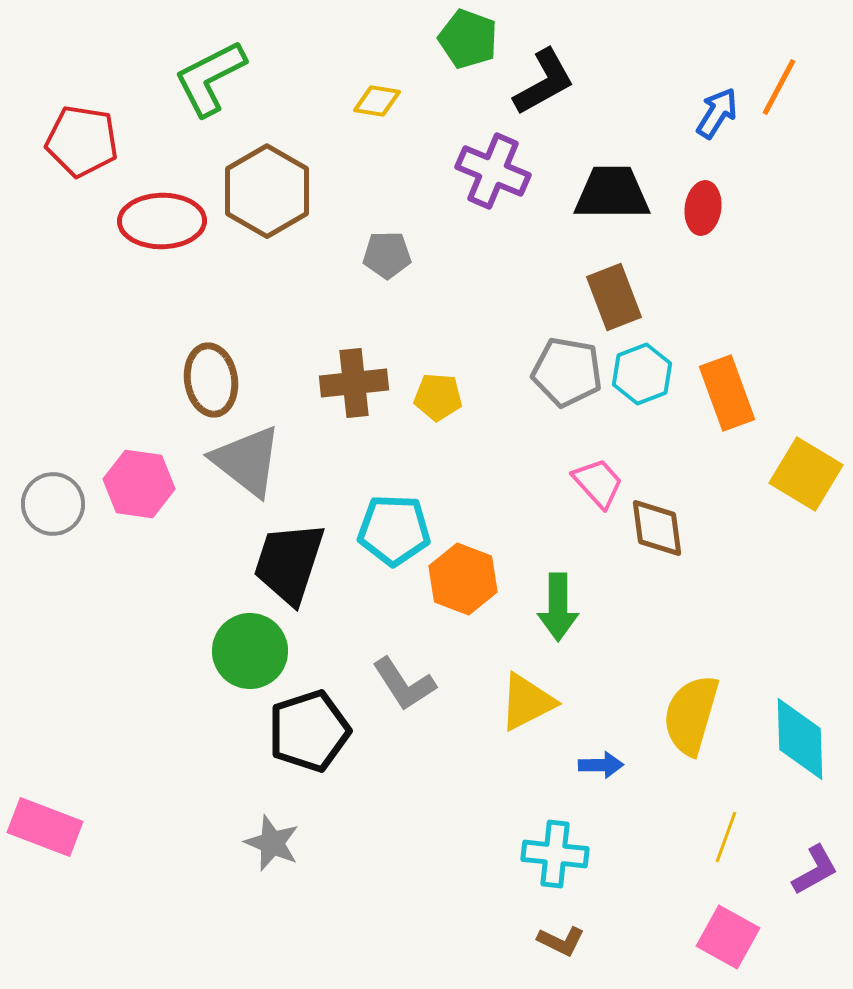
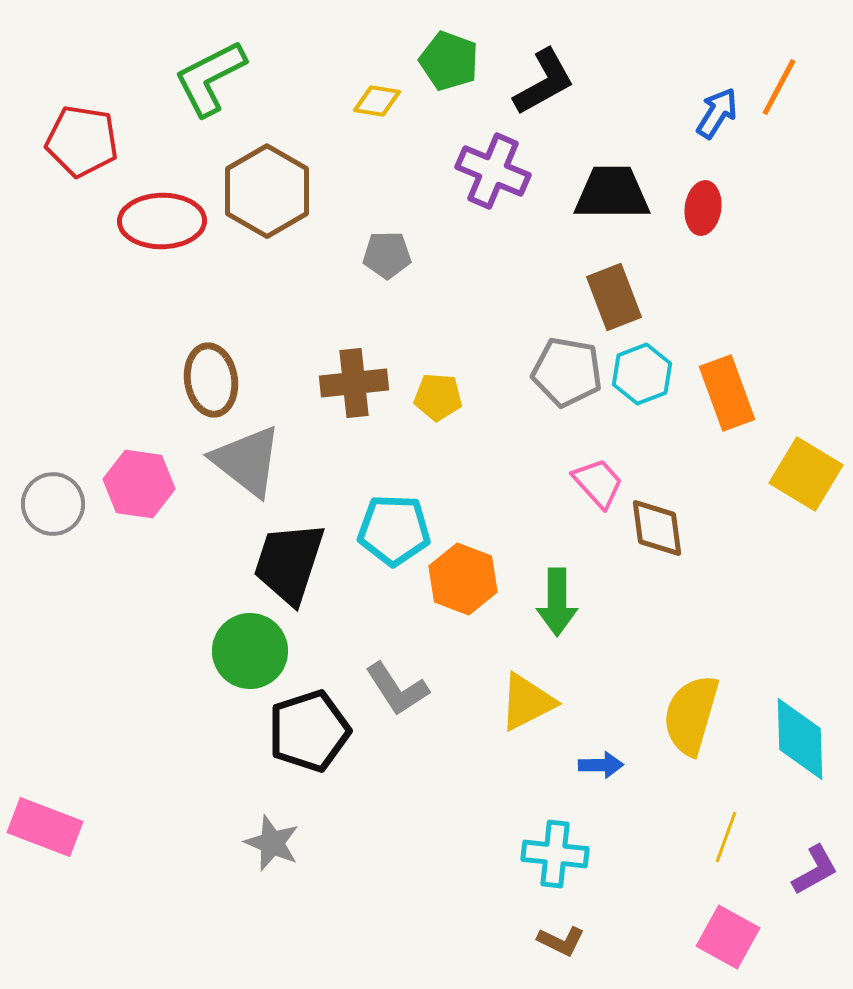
green pentagon at (468, 39): moved 19 px left, 22 px down
green arrow at (558, 607): moved 1 px left, 5 px up
gray L-shape at (404, 684): moved 7 px left, 5 px down
